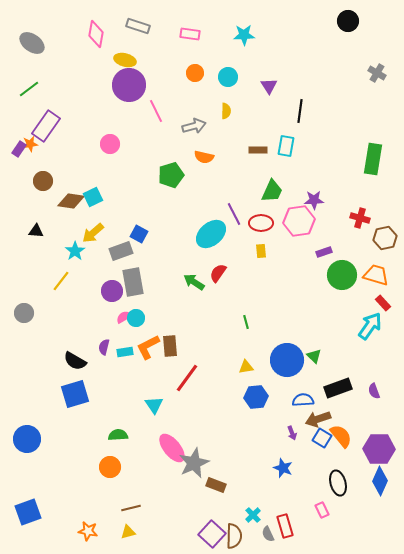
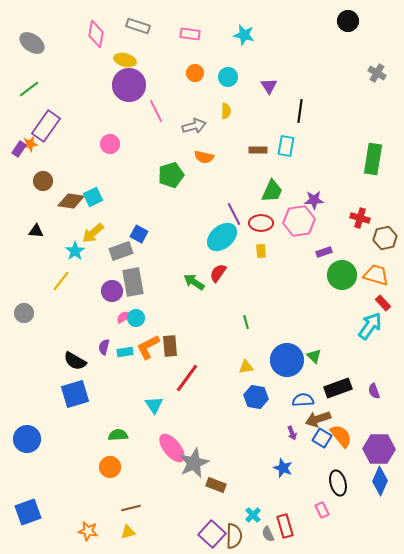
cyan star at (244, 35): rotated 15 degrees clockwise
cyan ellipse at (211, 234): moved 11 px right, 3 px down
blue hexagon at (256, 397): rotated 15 degrees clockwise
